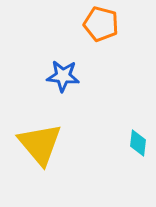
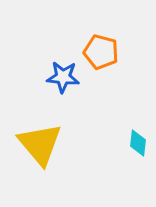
orange pentagon: moved 28 px down
blue star: moved 1 px down
